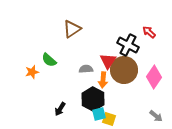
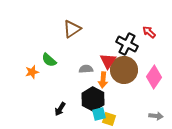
black cross: moved 1 px left, 1 px up
gray arrow: rotated 32 degrees counterclockwise
